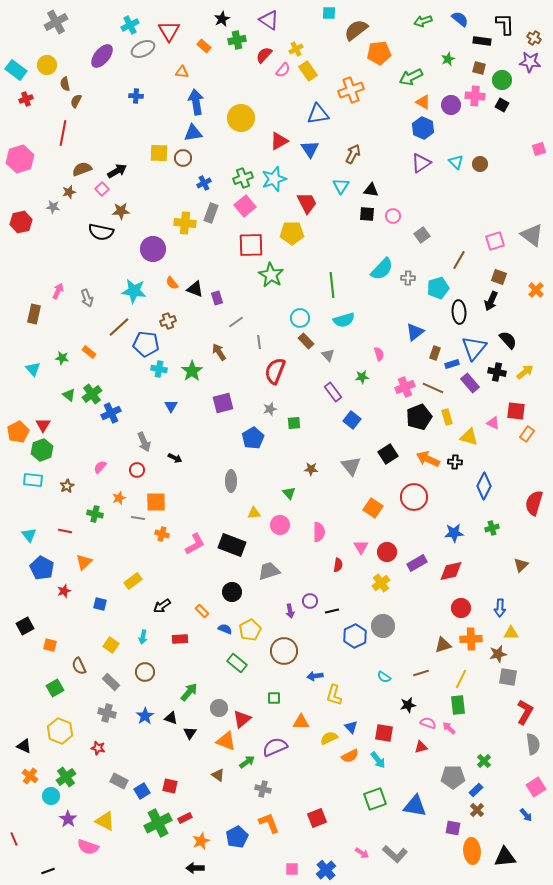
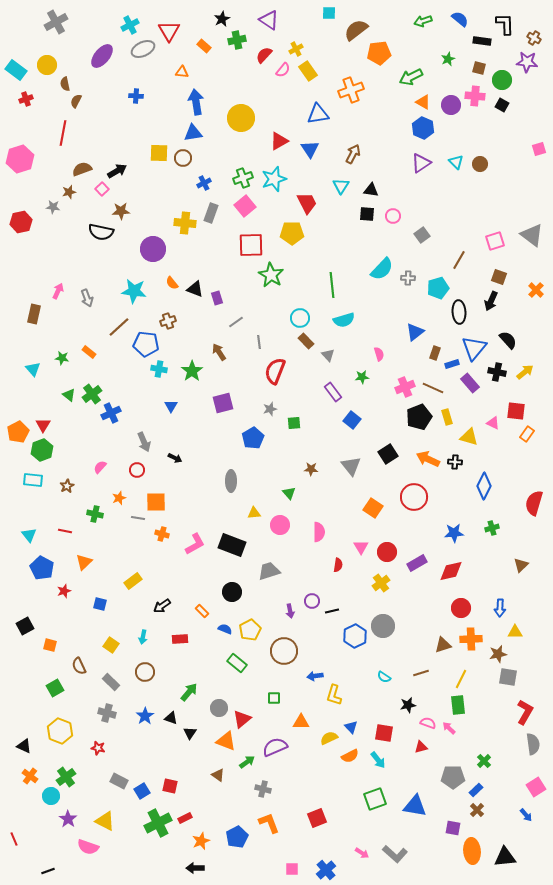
purple star at (530, 62): moved 3 px left
purple circle at (310, 601): moved 2 px right
yellow triangle at (511, 633): moved 4 px right, 1 px up
